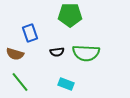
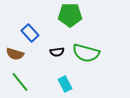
blue rectangle: rotated 24 degrees counterclockwise
green semicircle: rotated 12 degrees clockwise
cyan rectangle: moved 1 px left; rotated 42 degrees clockwise
